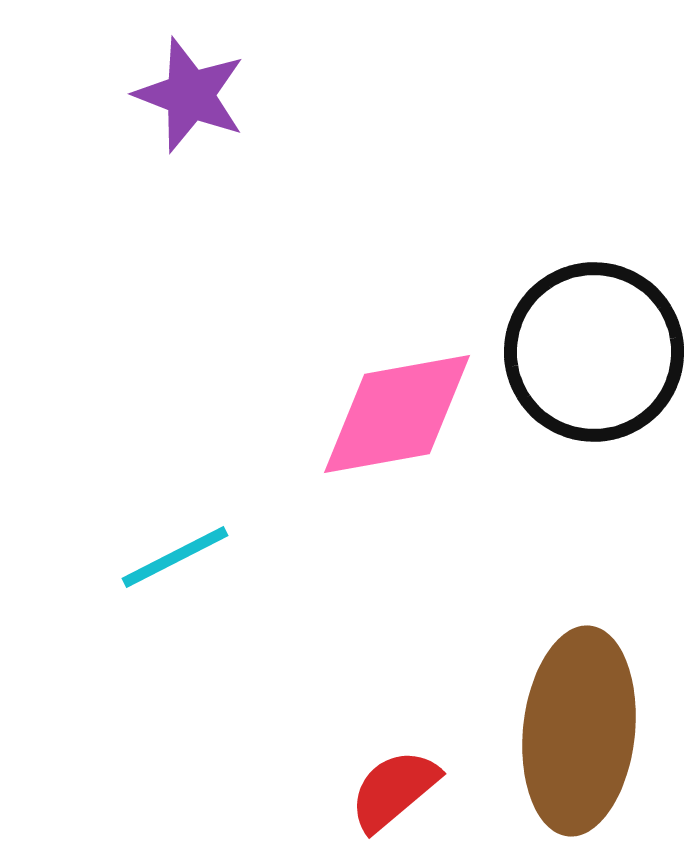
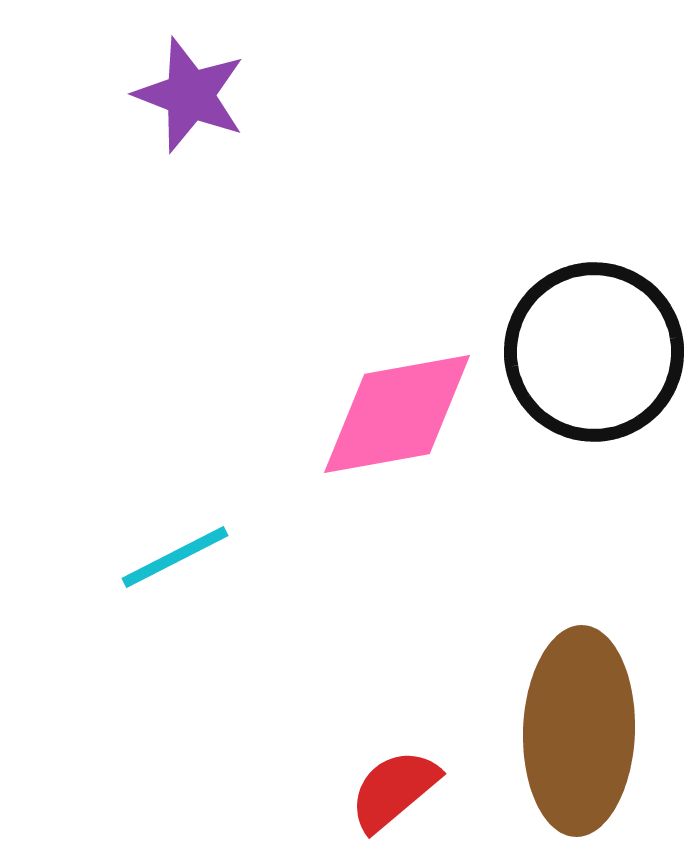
brown ellipse: rotated 4 degrees counterclockwise
